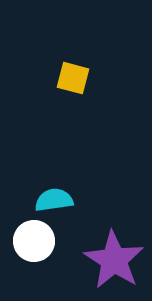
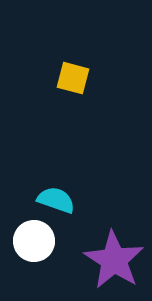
cyan semicircle: moved 2 px right; rotated 27 degrees clockwise
